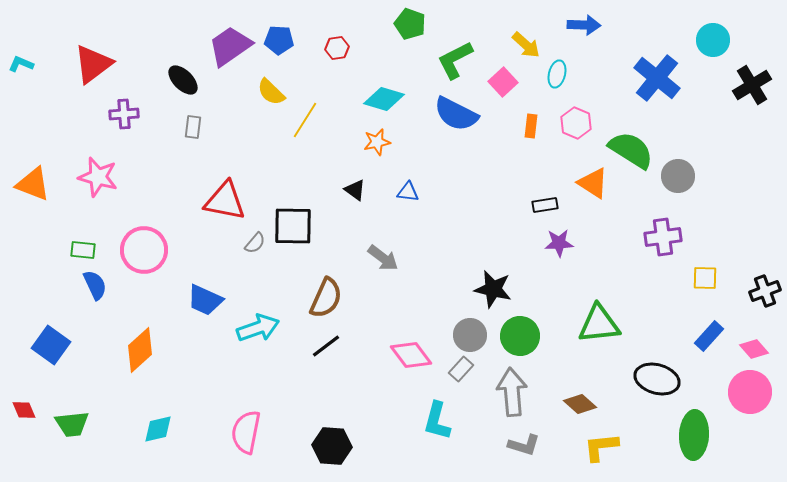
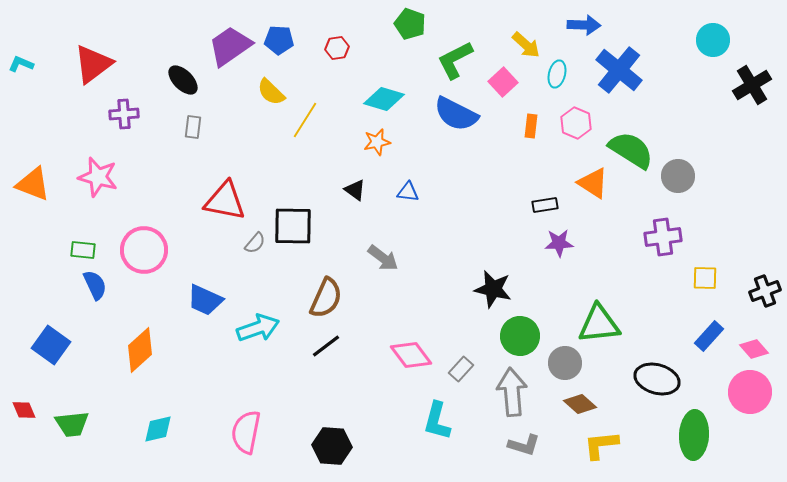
blue cross at (657, 78): moved 38 px left, 8 px up
gray circle at (470, 335): moved 95 px right, 28 px down
yellow L-shape at (601, 447): moved 2 px up
